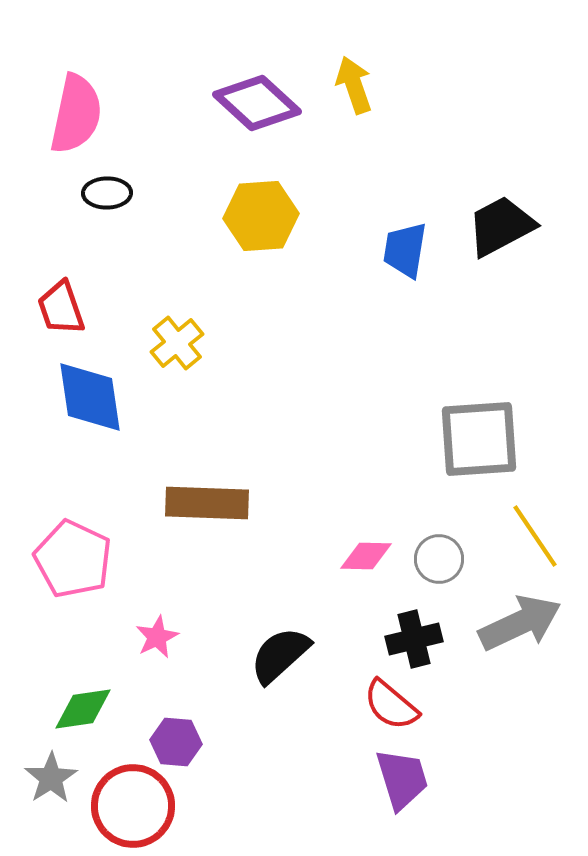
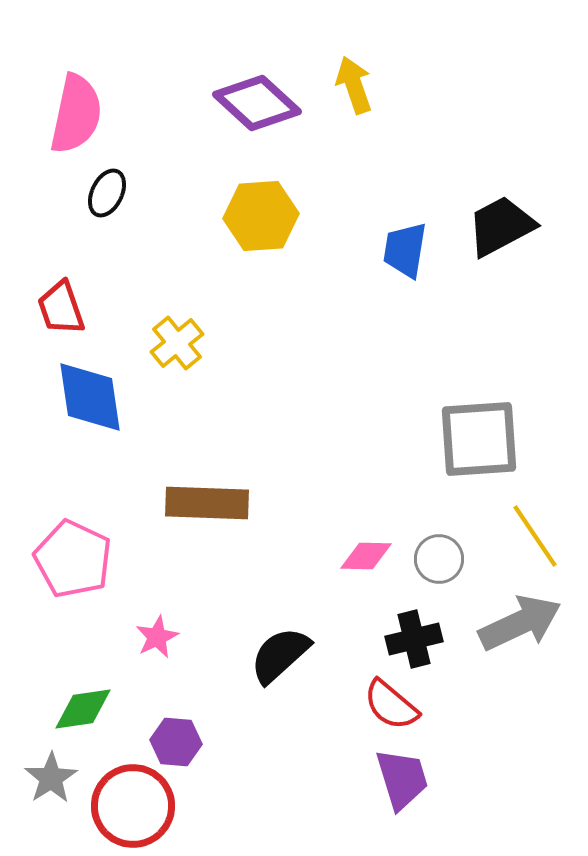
black ellipse: rotated 63 degrees counterclockwise
